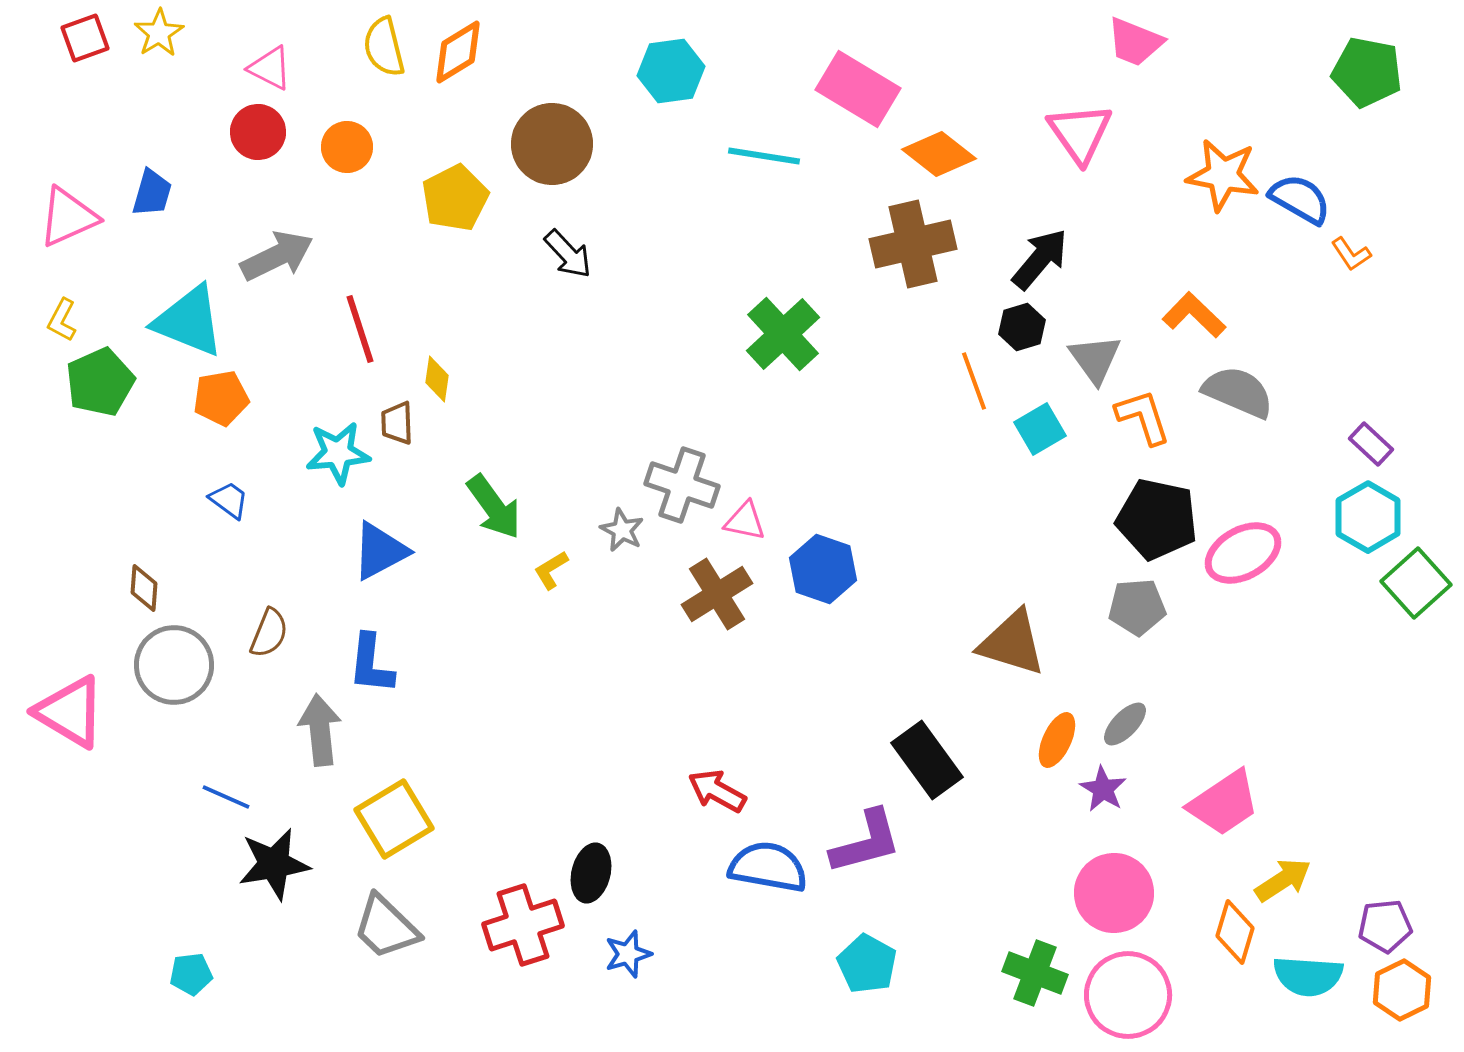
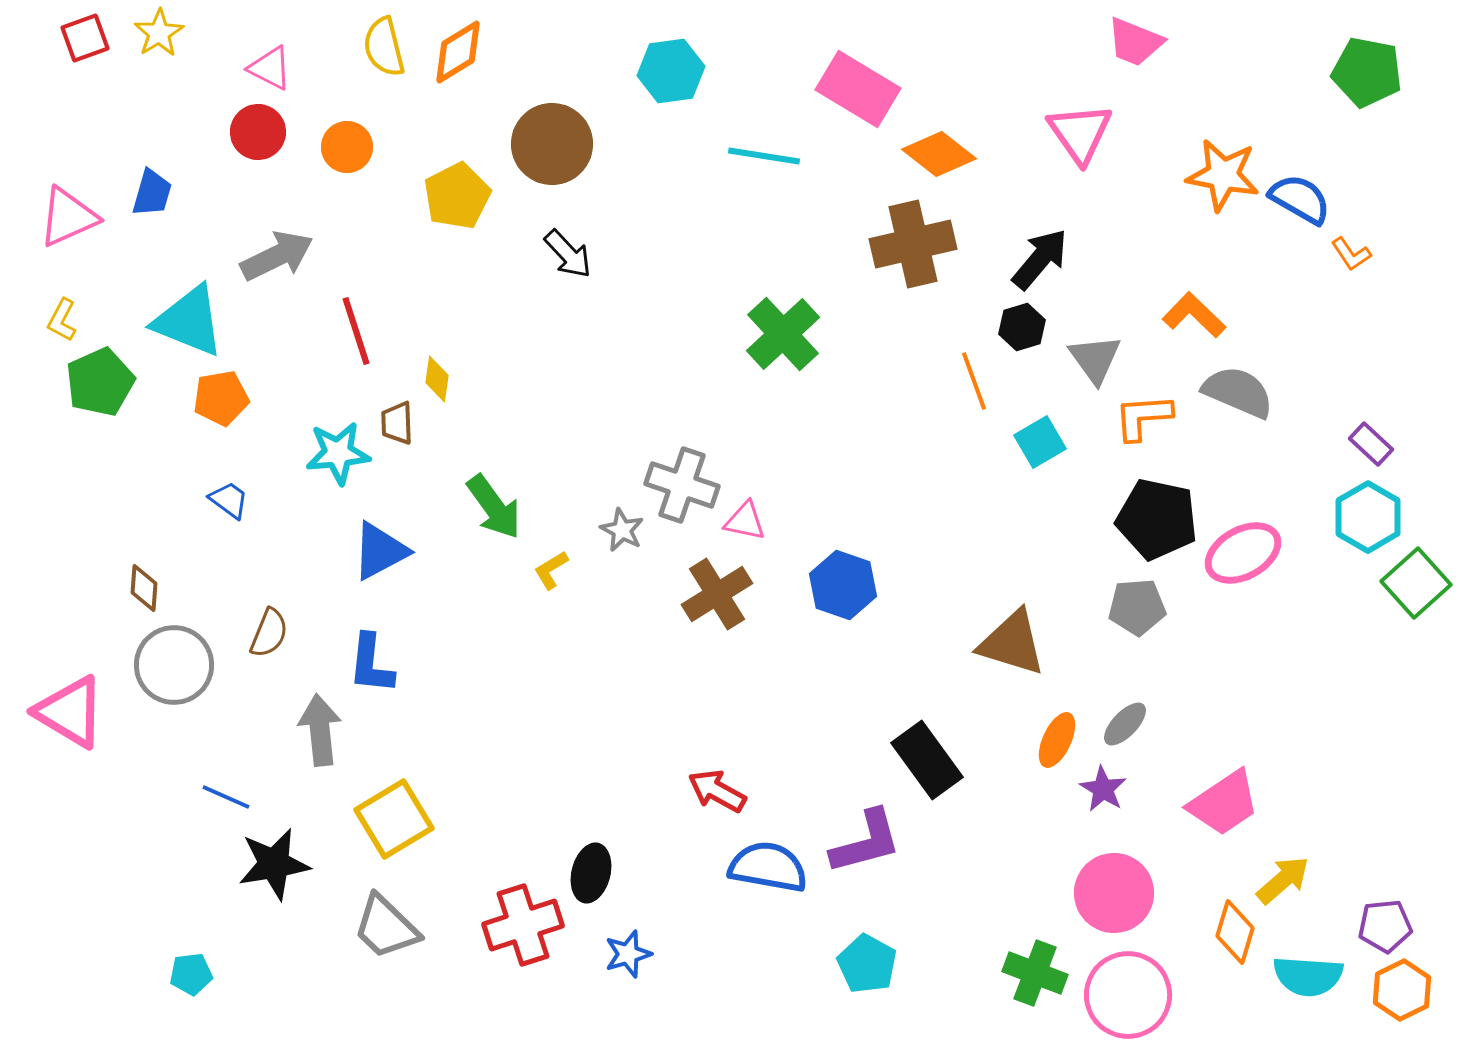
yellow pentagon at (455, 198): moved 2 px right, 2 px up
red line at (360, 329): moved 4 px left, 2 px down
orange L-shape at (1143, 417): rotated 76 degrees counterclockwise
cyan square at (1040, 429): moved 13 px down
blue hexagon at (823, 569): moved 20 px right, 16 px down
yellow arrow at (1283, 880): rotated 8 degrees counterclockwise
